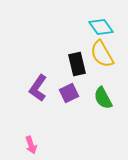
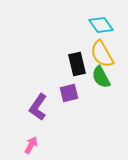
cyan diamond: moved 2 px up
purple L-shape: moved 19 px down
purple square: rotated 12 degrees clockwise
green semicircle: moved 2 px left, 21 px up
pink arrow: rotated 132 degrees counterclockwise
